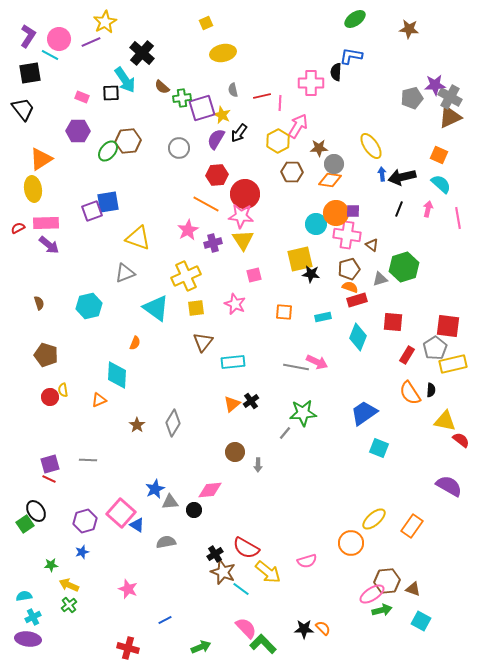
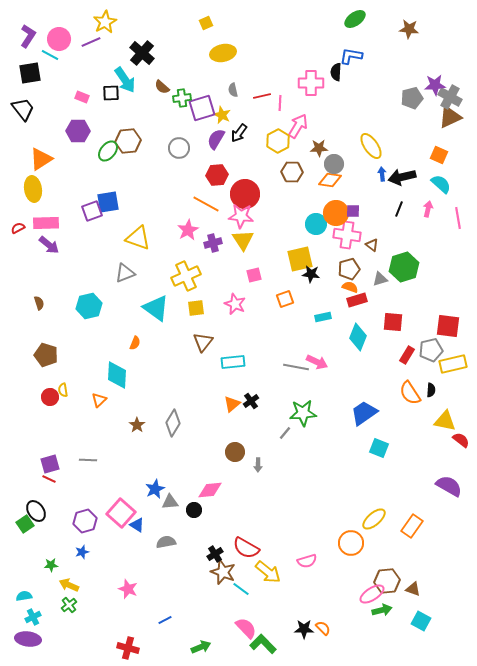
orange square at (284, 312): moved 1 px right, 13 px up; rotated 24 degrees counterclockwise
gray pentagon at (435, 348): moved 4 px left, 2 px down; rotated 20 degrees clockwise
orange triangle at (99, 400): rotated 21 degrees counterclockwise
